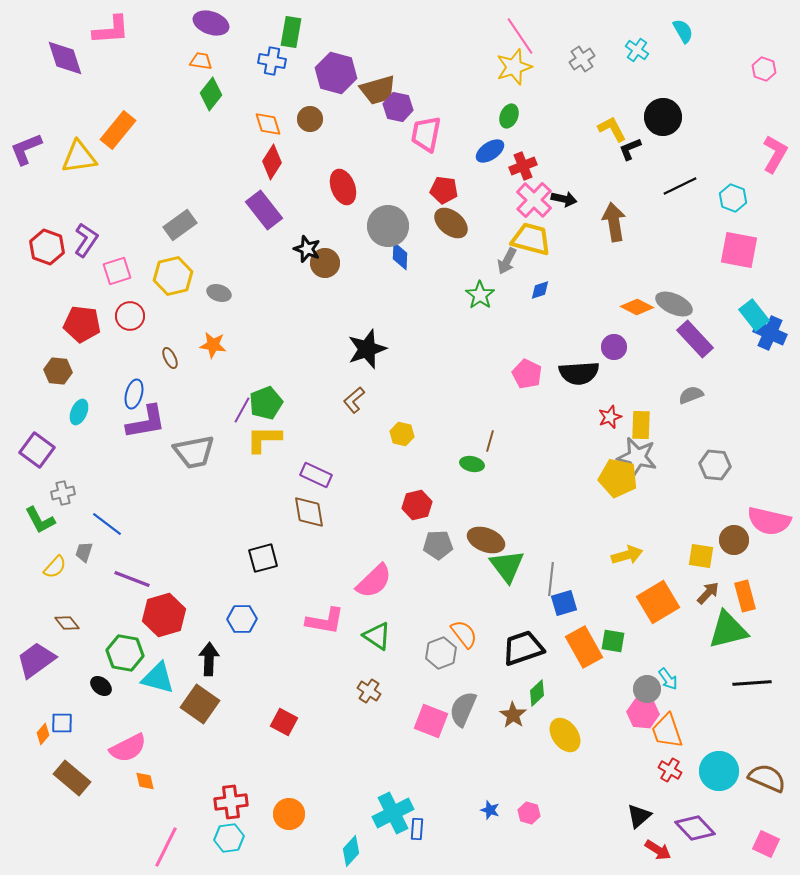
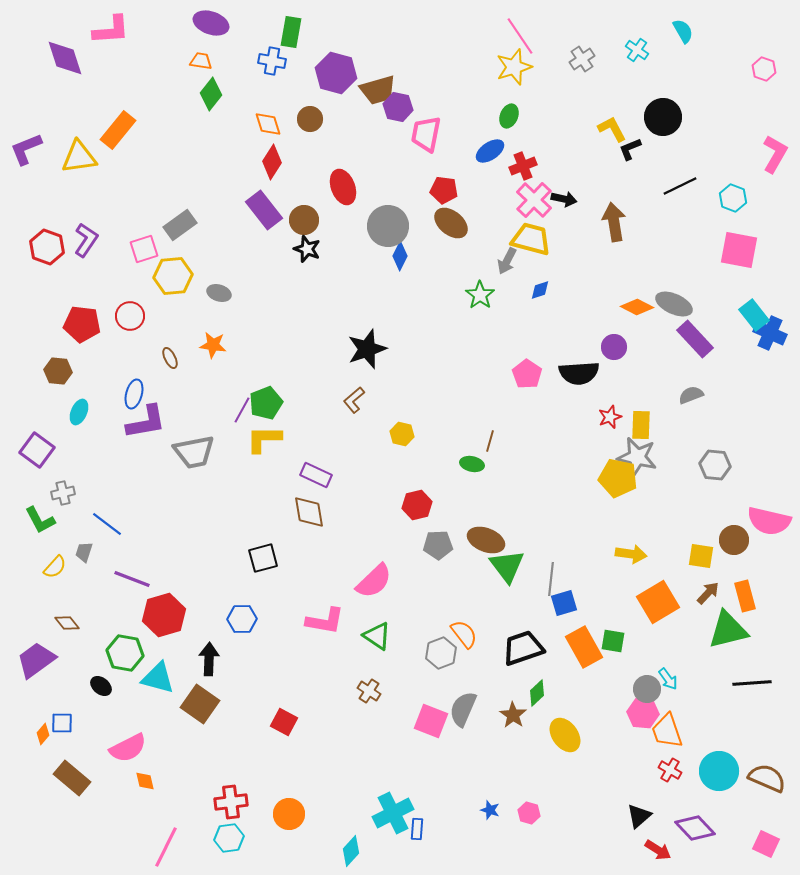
blue diamond at (400, 256): rotated 24 degrees clockwise
brown circle at (325, 263): moved 21 px left, 43 px up
pink square at (117, 271): moved 27 px right, 22 px up
yellow hexagon at (173, 276): rotated 9 degrees clockwise
pink pentagon at (527, 374): rotated 8 degrees clockwise
yellow arrow at (627, 555): moved 4 px right, 1 px up; rotated 24 degrees clockwise
